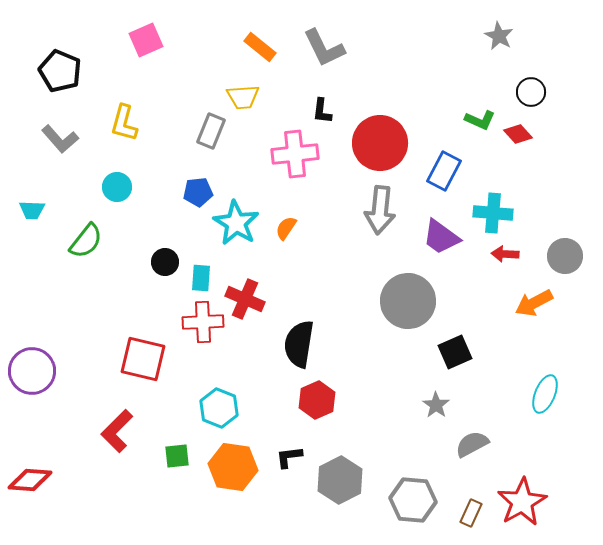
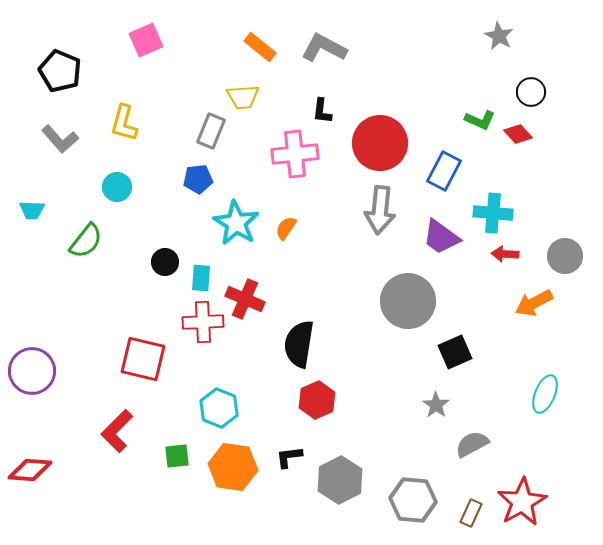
gray L-shape at (324, 48): rotated 144 degrees clockwise
blue pentagon at (198, 192): moved 13 px up
red diamond at (30, 480): moved 10 px up
